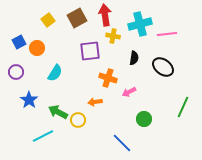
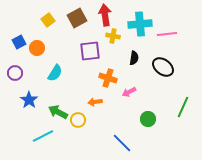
cyan cross: rotated 10 degrees clockwise
purple circle: moved 1 px left, 1 px down
green circle: moved 4 px right
